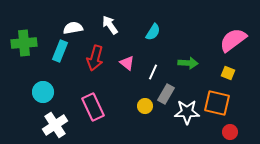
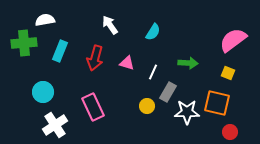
white semicircle: moved 28 px left, 8 px up
pink triangle: rotated 21 degrees counterclockwise
gray rectangle: moved 2 px right, 2 px up
yellow circle: moved 2 px right
